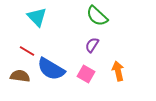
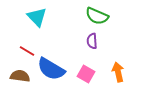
green semicircle: rotated 20 degrees counterclockwise
purple semicircle: moved 4 px up; rotated 35 degrees counterclockwise
orange arrow: moved 1 px down
